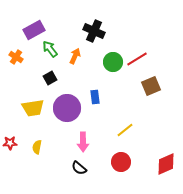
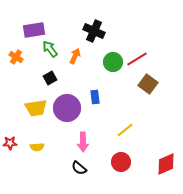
purple rectangle: rotated 20 degrees clockwise
brown square: moved 3 px left, 2 px up; rotated 30 degrees counterclockwise
yellow trapezoid: moved 3 px right
yellow semicircle: rotated 104 degrees counterclockwise
